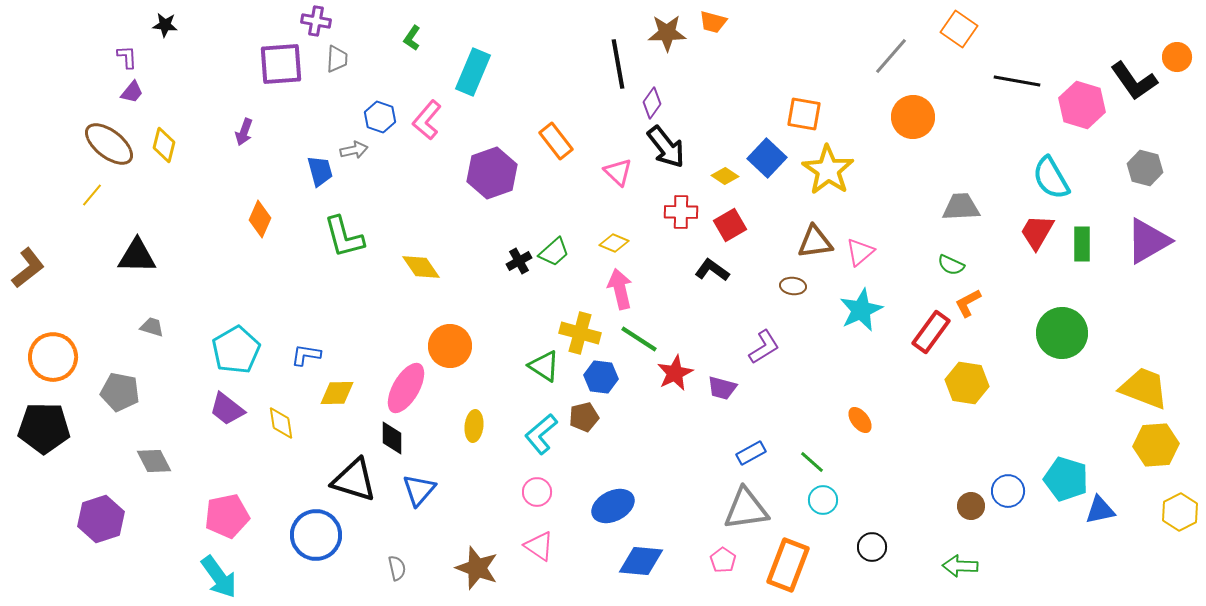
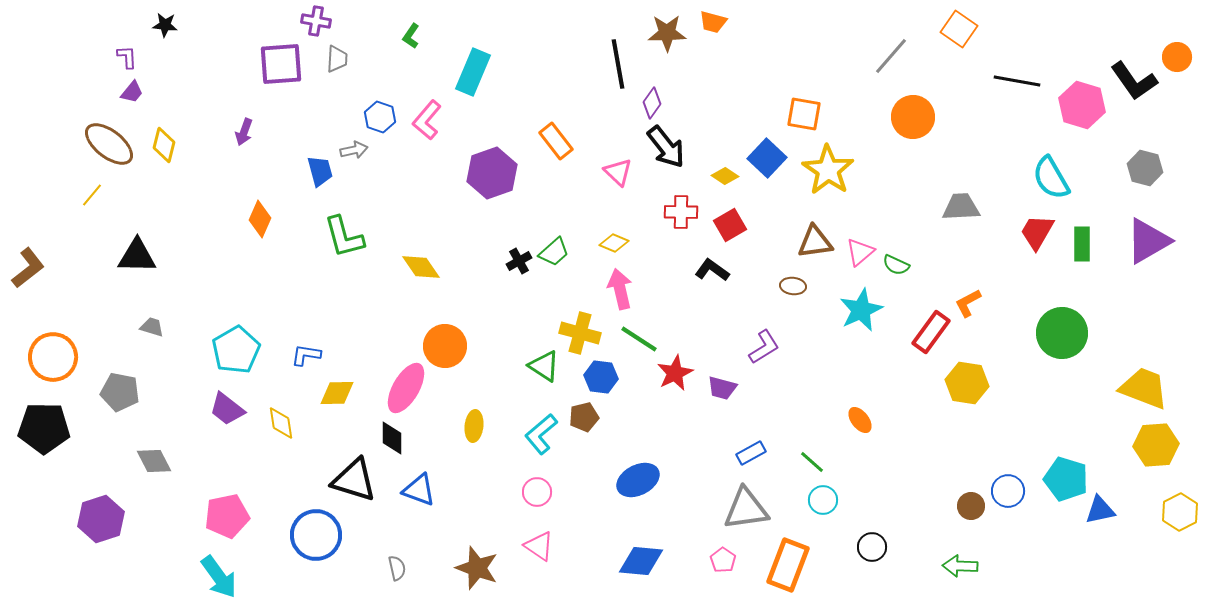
green L-shape at (412, 38): moved 1 px left, 2 px up
green semicircle at (951, 265): moved 55 px left
orange circle at (450, 346): moved 5 px left
blue triangle at (419, 490): rotated 51 degrees counterclockwise
blue ellipse at (613, 506): moved 25 px right, 26 px up
